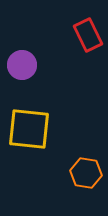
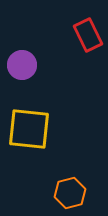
orange hexagon: moved 16 px left, 20 px down; rotated 24 degrees counterclockwise
